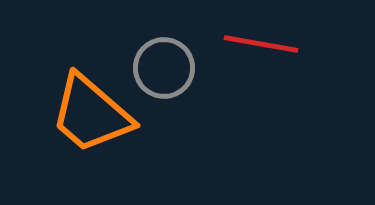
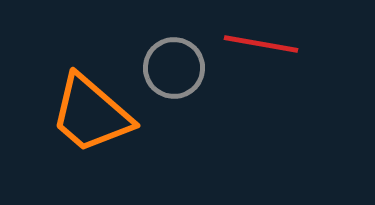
gray circle: moved 10 px right
